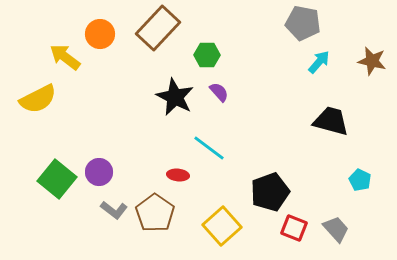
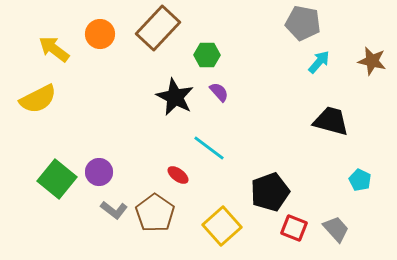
yellow arrow: moved 11 px left, 8 px up
red ellipse: rotated 30 degrees clockwise
